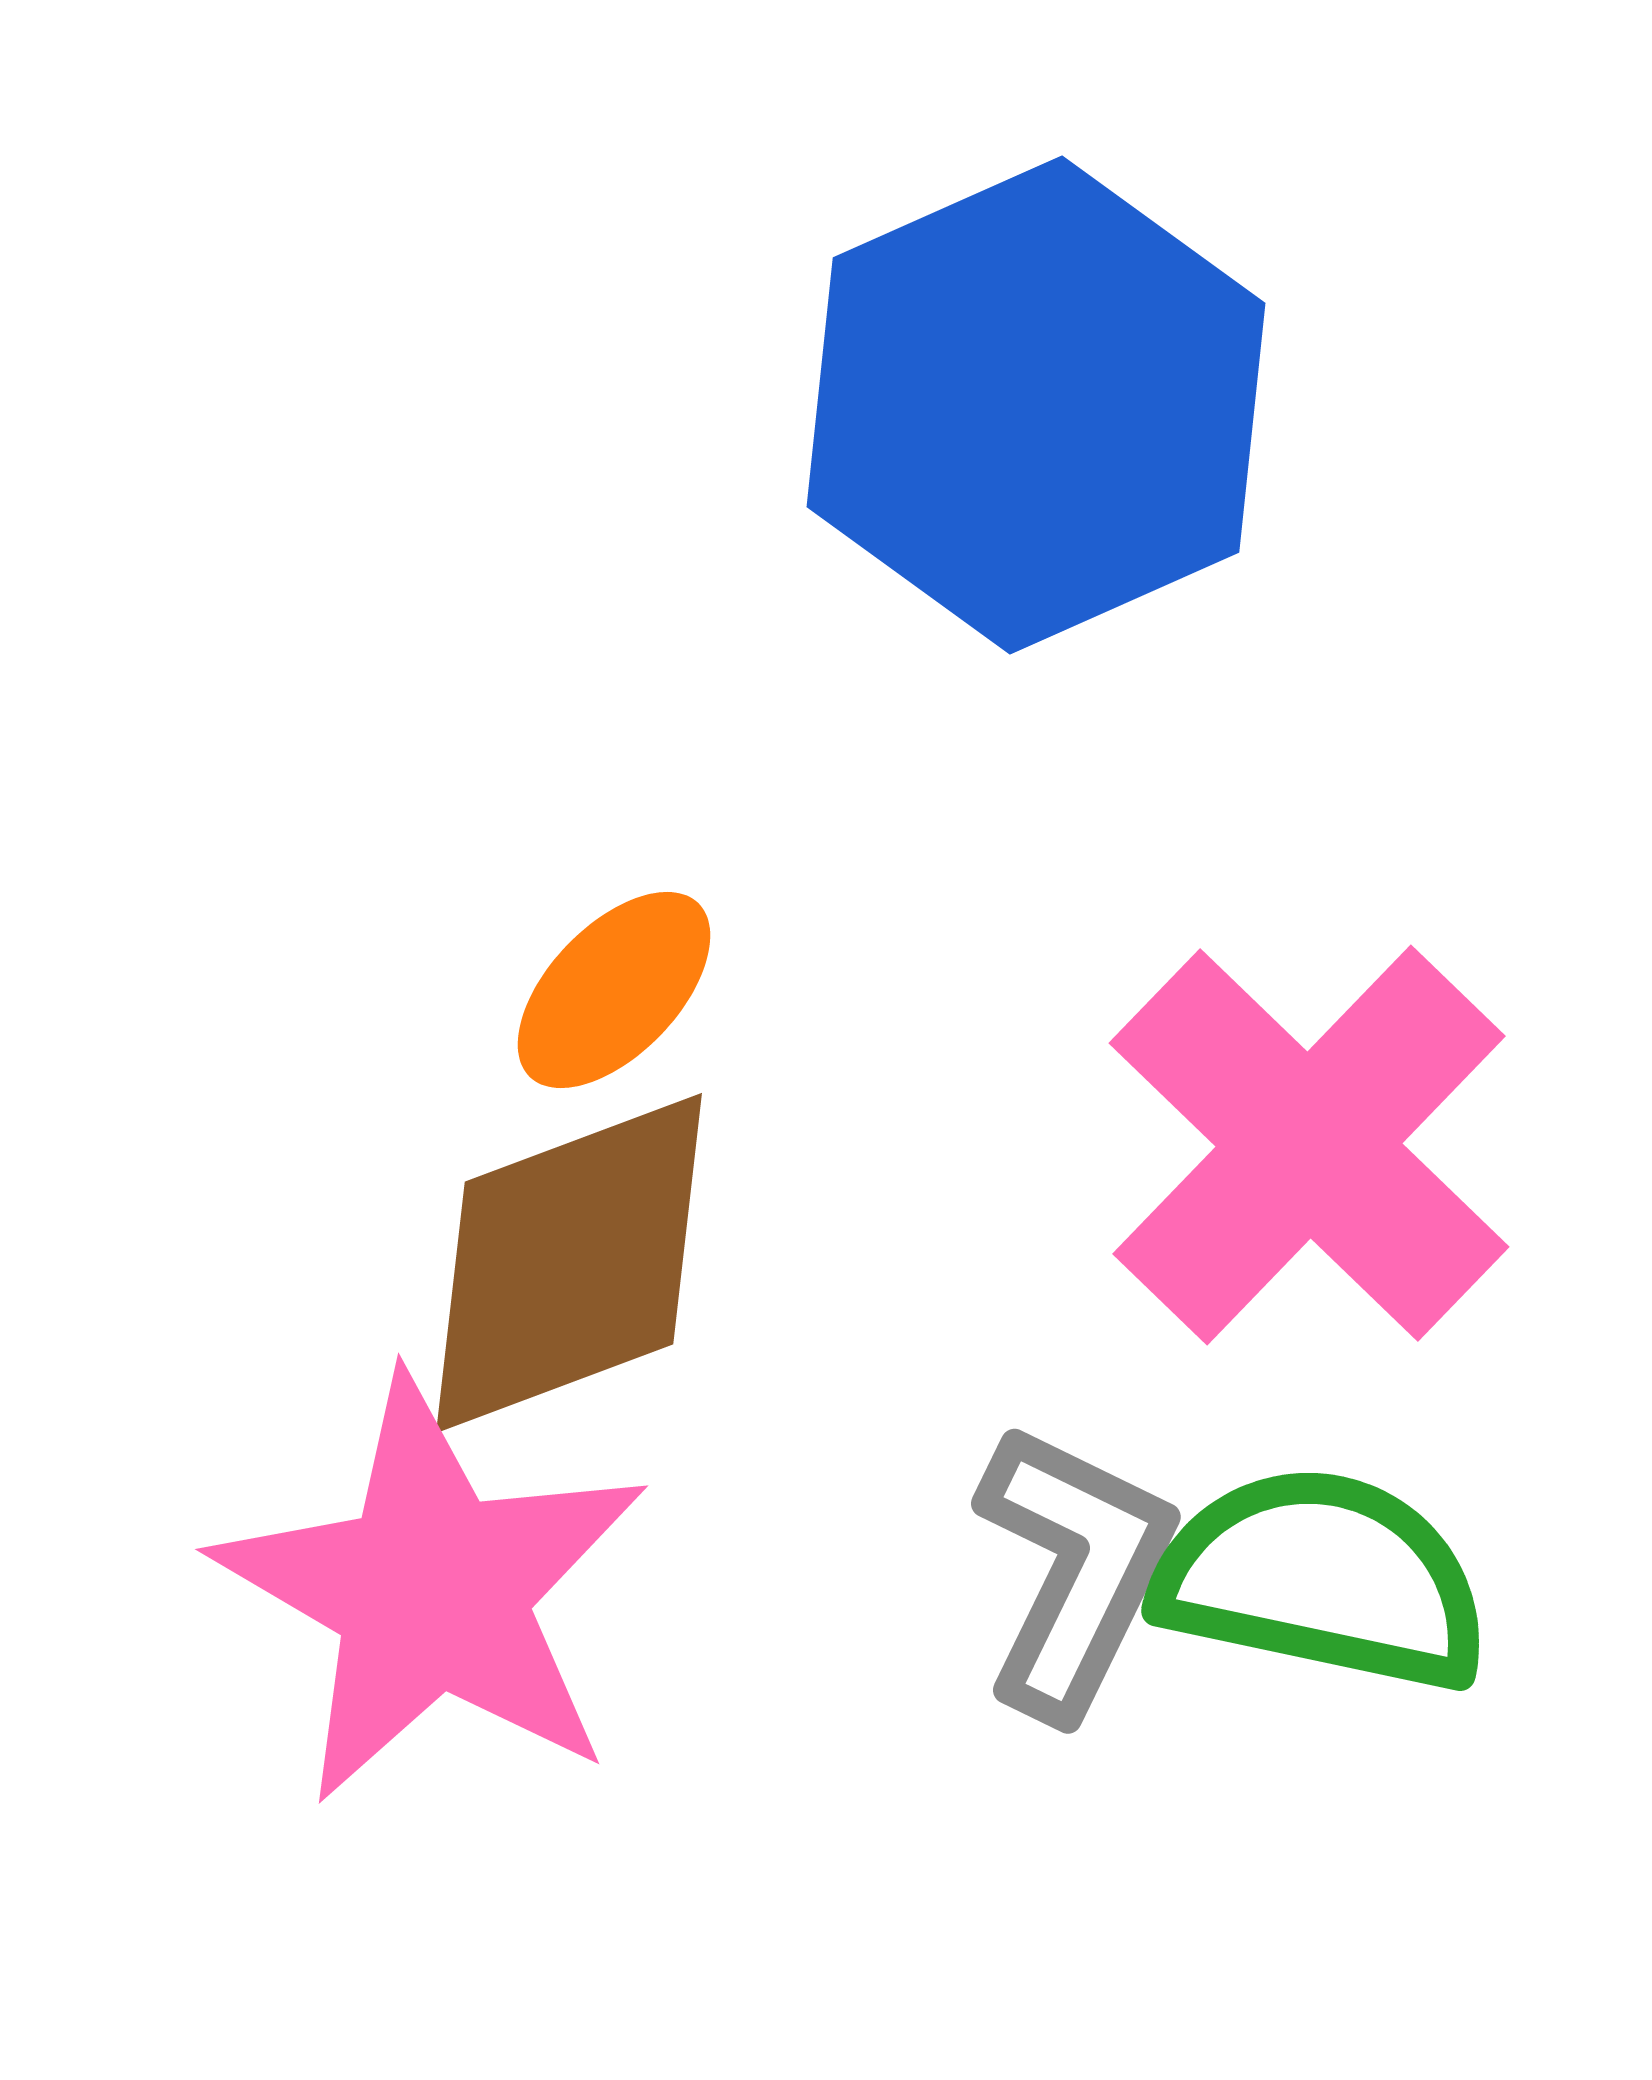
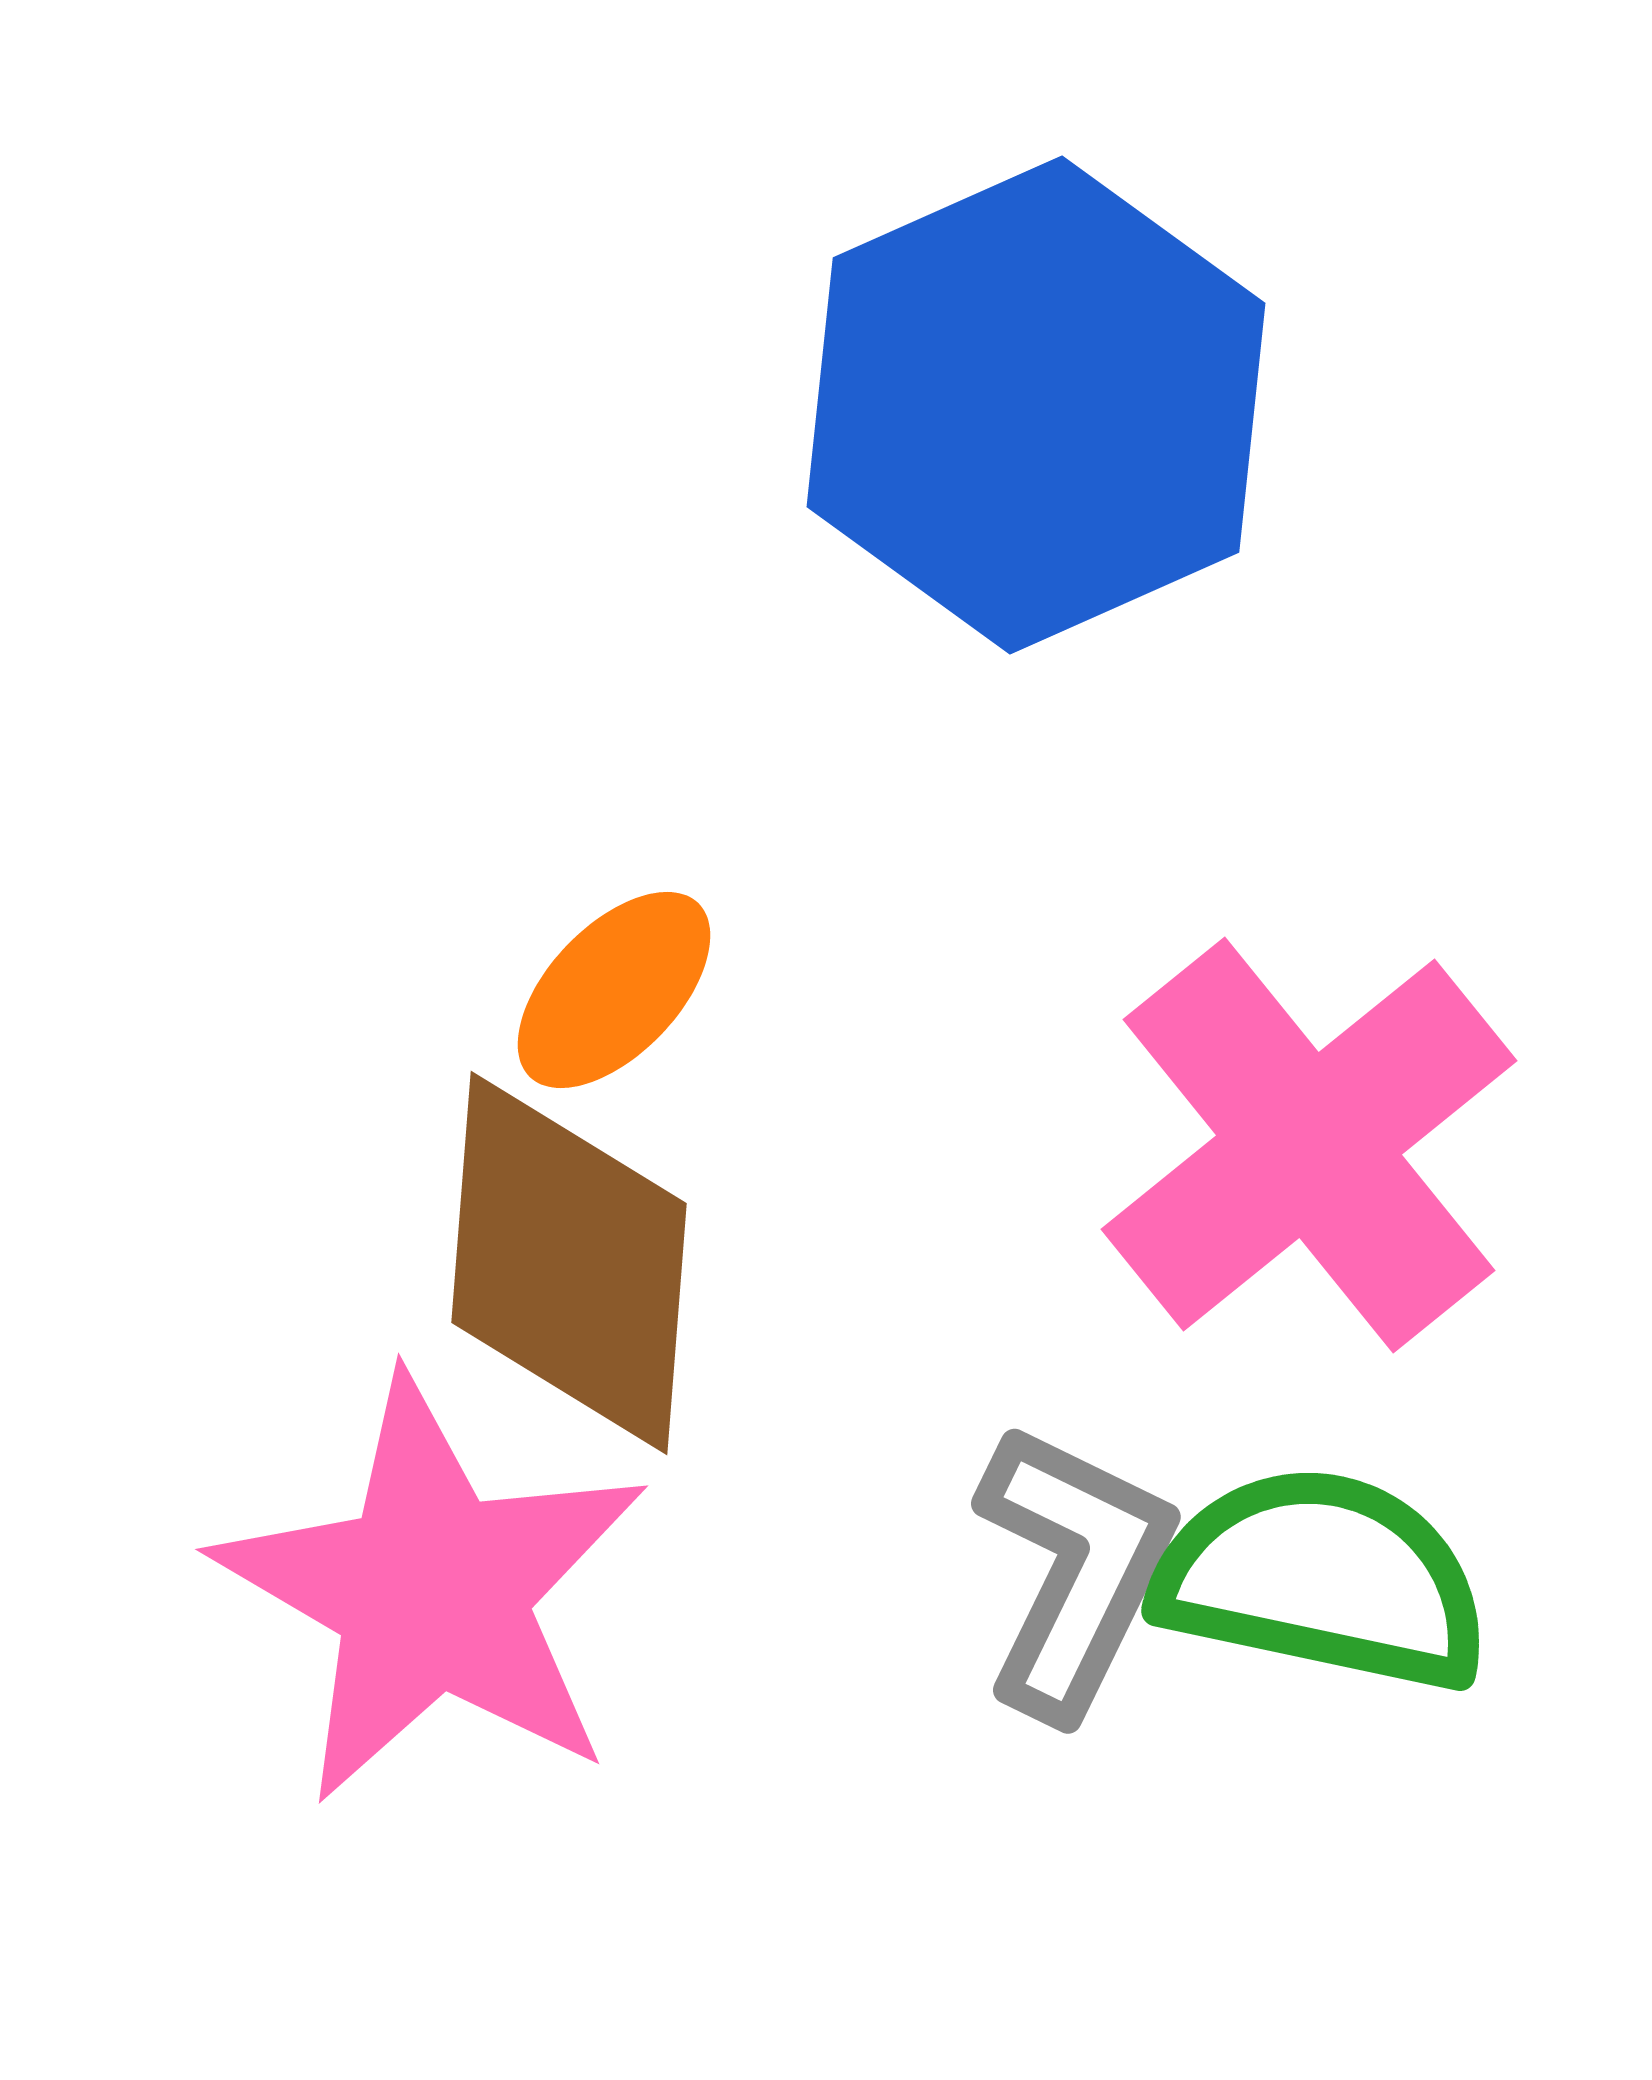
pink cross: rotated 7 degrees clockwise
brown diamond: rotated 65 degrees counterclockwise
